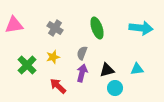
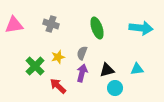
gray cross: moved 4 px left, 4 px up; rotated 14 degrees counterclockwise
yellow star: moved 5 px right
green cross: moved 8 px right, 1 px down
